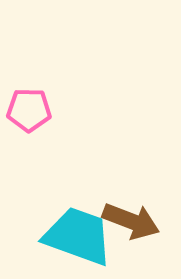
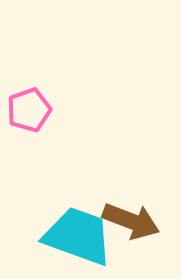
pink pentagon: rotated 21 degrees counterclockwise
